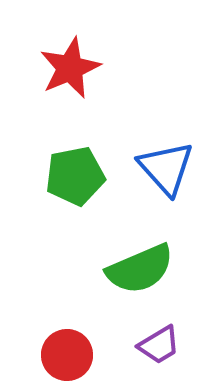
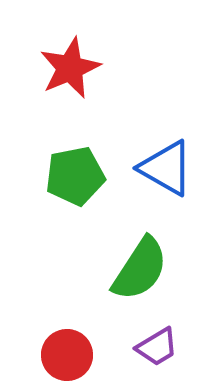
blue triangle: rotated 18 degrees counterclockwise
green semicircle: rotated 34 degrees counterclockwise
purple trapezoid: moved 2 px left, 2 px down
